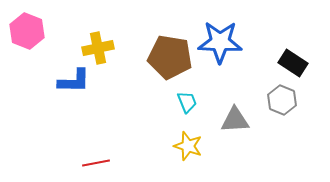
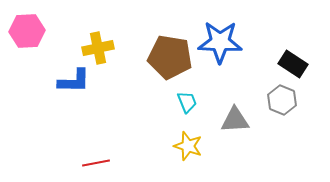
pink hexagon: rotated 24 degrees counterclockwise
black rectangle: moved 1 px down
